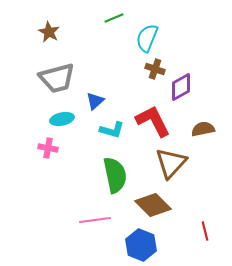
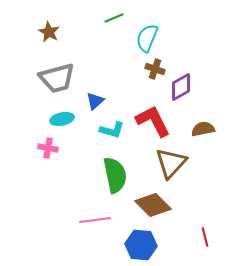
red line: moved 6 px down
blue hexagon: rotated 16 degrees counterclockwise
